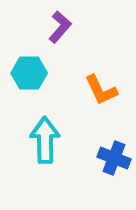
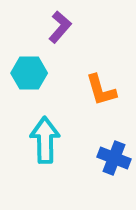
orange L-shape: rotated 9 degrees clockwise
